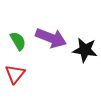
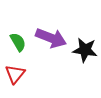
green semicircle: moved 1 px down
